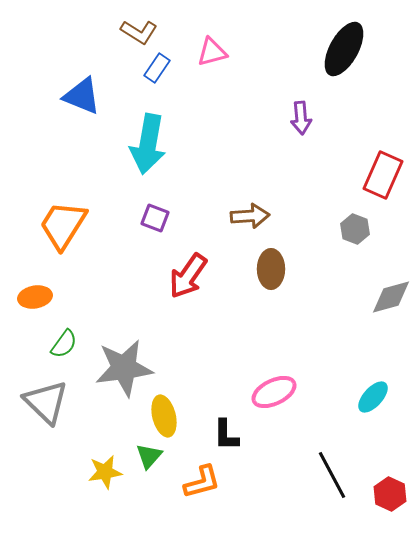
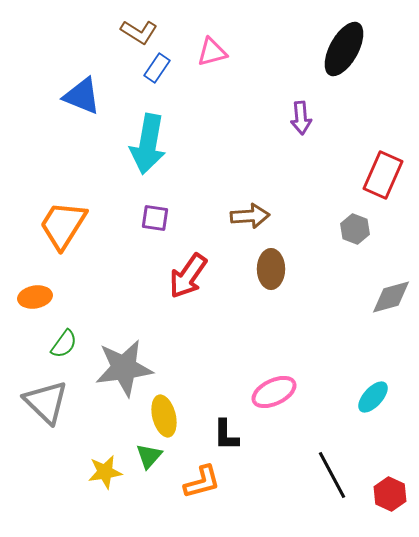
purple square: rotated 12 degrees counterclockwise
